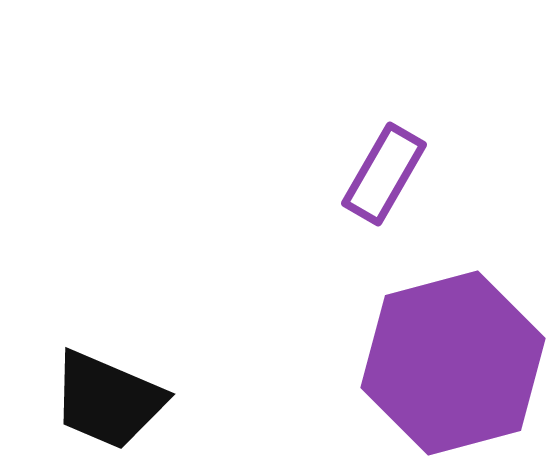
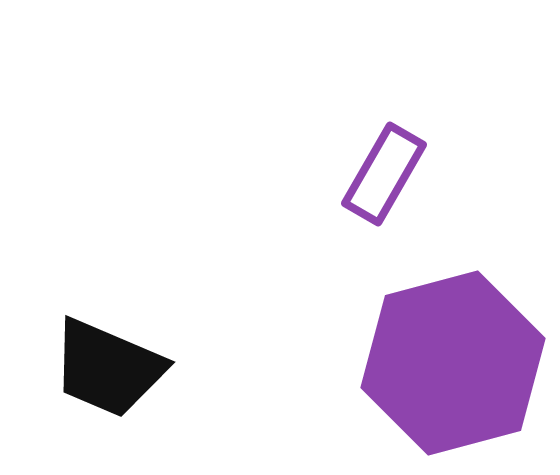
black trapezoid: moved 32 px up
